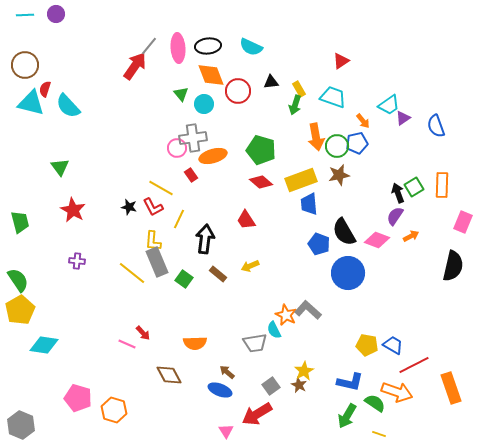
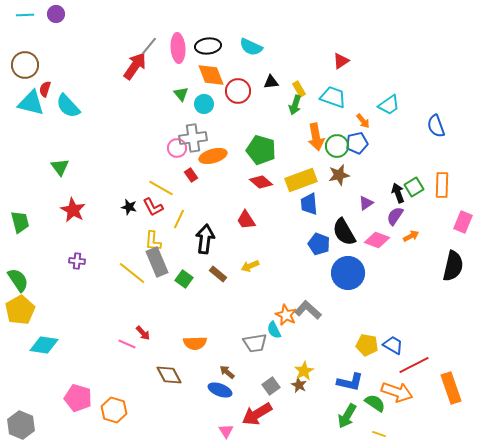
purple triangle at (403, 118): moved 37 px left, 85 px down
